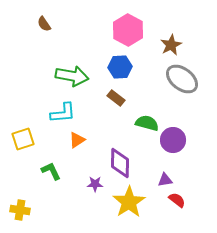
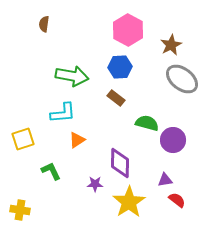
brown semicircle: rotated 42 degrees clockwise
